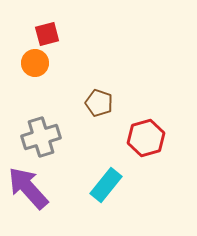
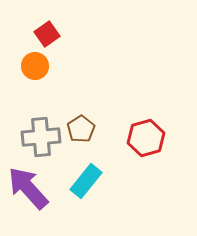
red square: rotated 20 degrees counterclockwise
orange circle: moved 3 px down
brown pentagon: moved 18 px left, 26 px down; rotated 20 degrees clockwise
gray cross: rotated 12 degrees clockwise
cyan rectangle: moved 20 px left, 4 px up
